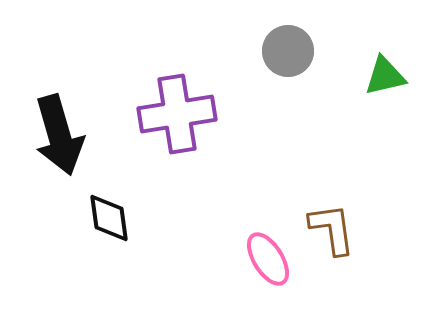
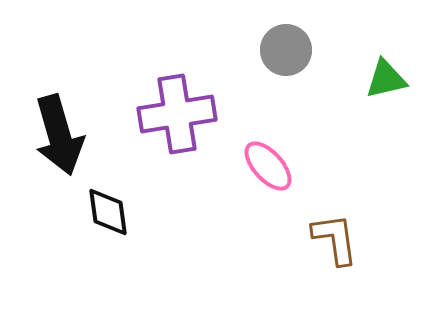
gray circle: moved 2 px left, 1 px up
green triangle: moved 1 px right, 3 px down
black diamond: moved 1 px left, 6 px up
brown L-shape: moved 3 px right, 10 px down
pink ellipse: moved 93 px up; rotated 10 degrees counterclockwise
